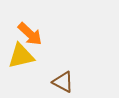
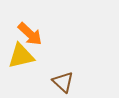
brown triangle: rotated 15 degrees clockwise
